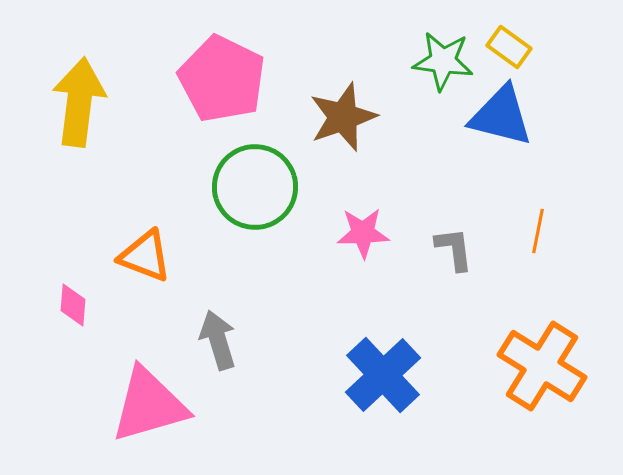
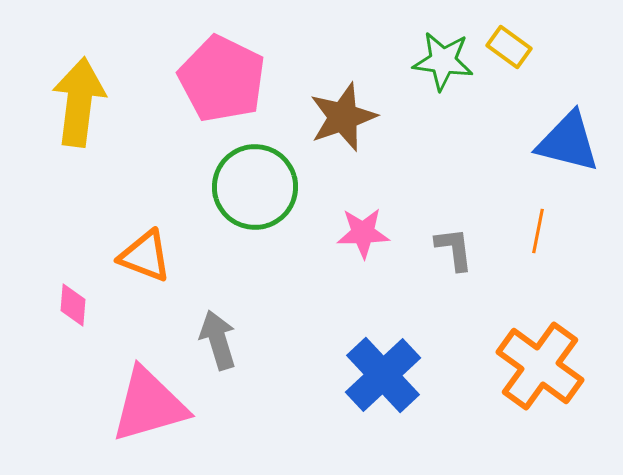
blue triangle: moved 67 px right, 26 px down
orange cross: moved 2 px left; rotated 4 degrees clockwise
